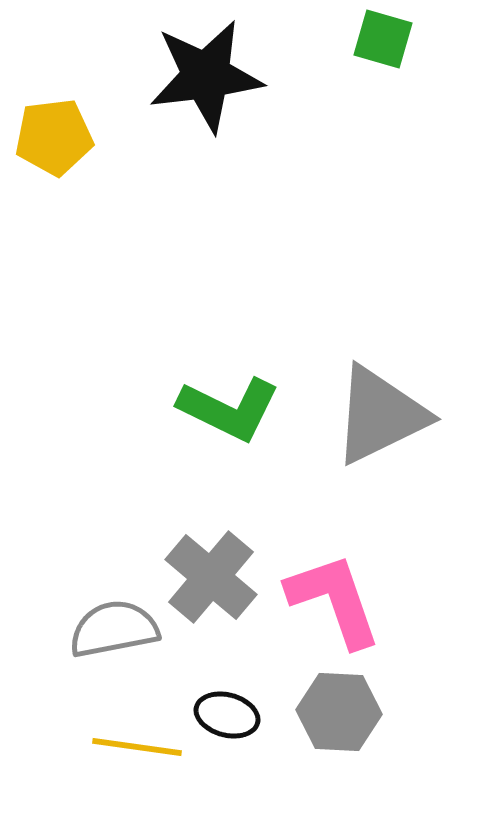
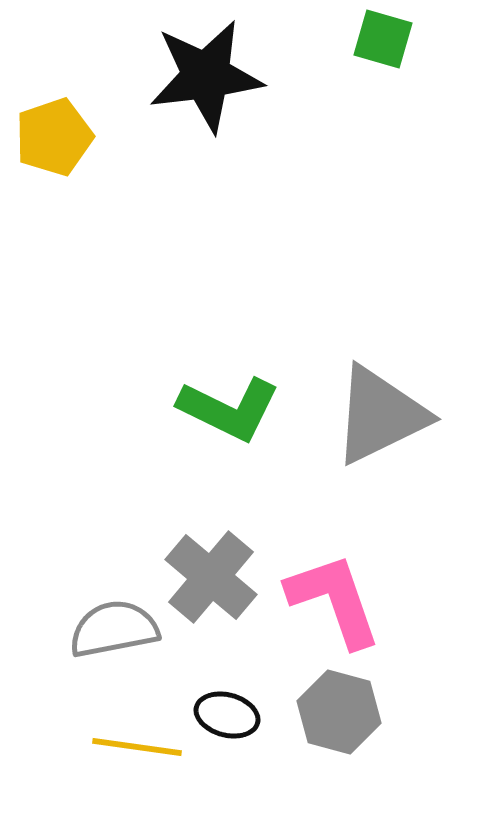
yellow pentagon: rotated 12 degrees counterclockwise
gray hexagon: rotated 12 degrees clockwise
